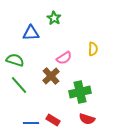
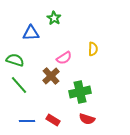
blue line: moved 4 px left, 2 px up
